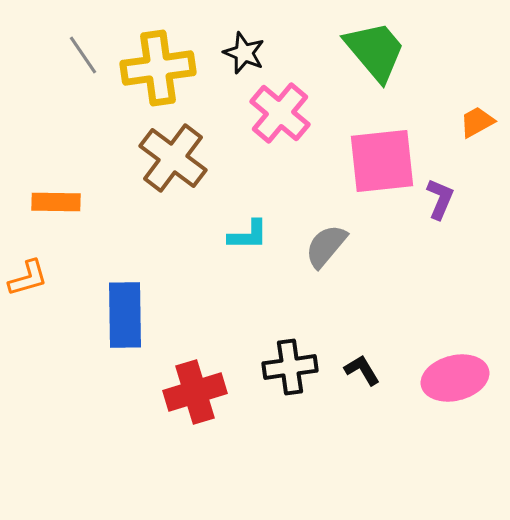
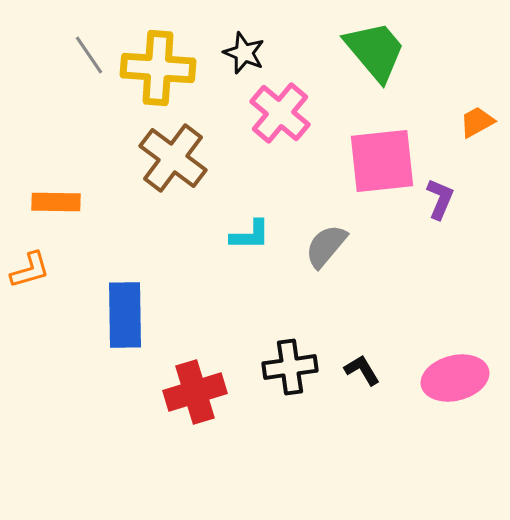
gray line: moved 6 px right
yellow cross: rotated 12 degrees clockwise
cyan L-shape: moved 2 px right
orange L-shape: moved 2 px right, 8 px up
